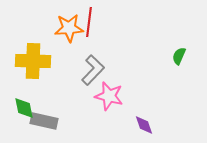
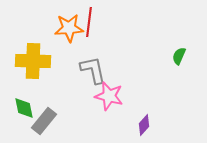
gray L-shape: rotated 56 degrees counterclockwise
gray rectangle: rotated 64 degrees counterclockwise
purple diamond: rotated 60 degrees clockwise
